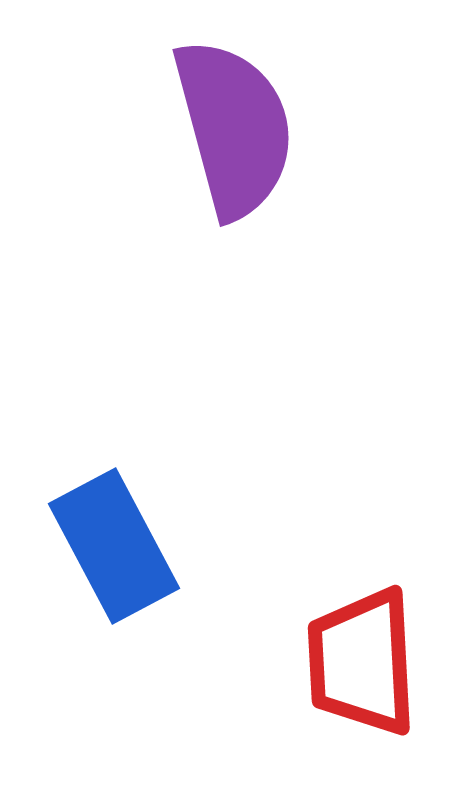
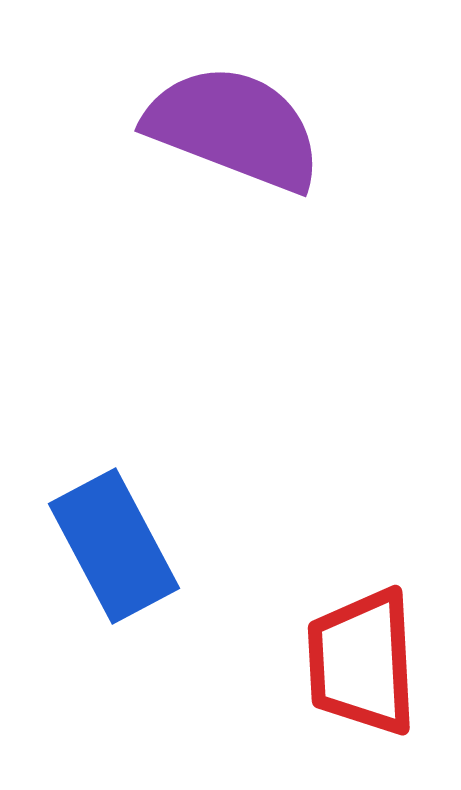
purple semicircle: rotated 54 degrees counterclockwise
